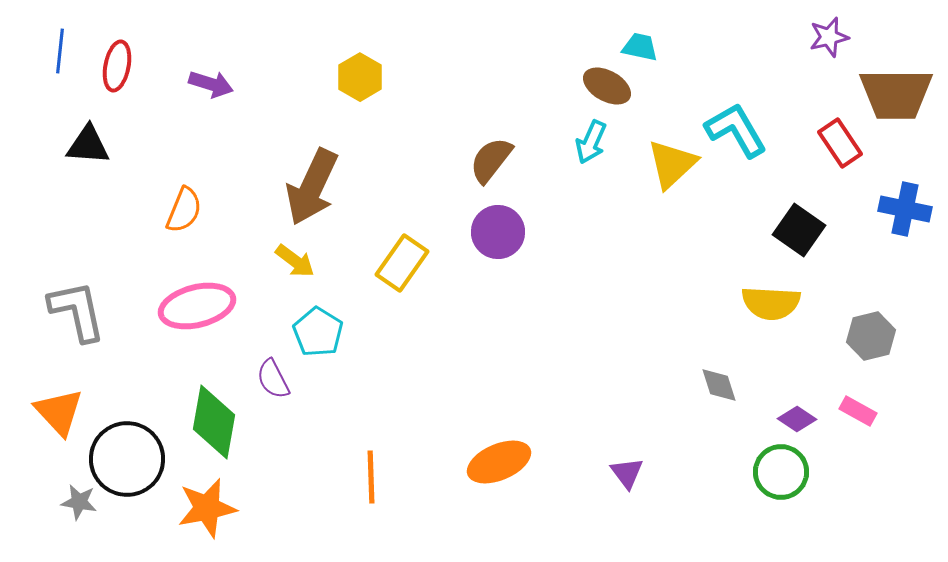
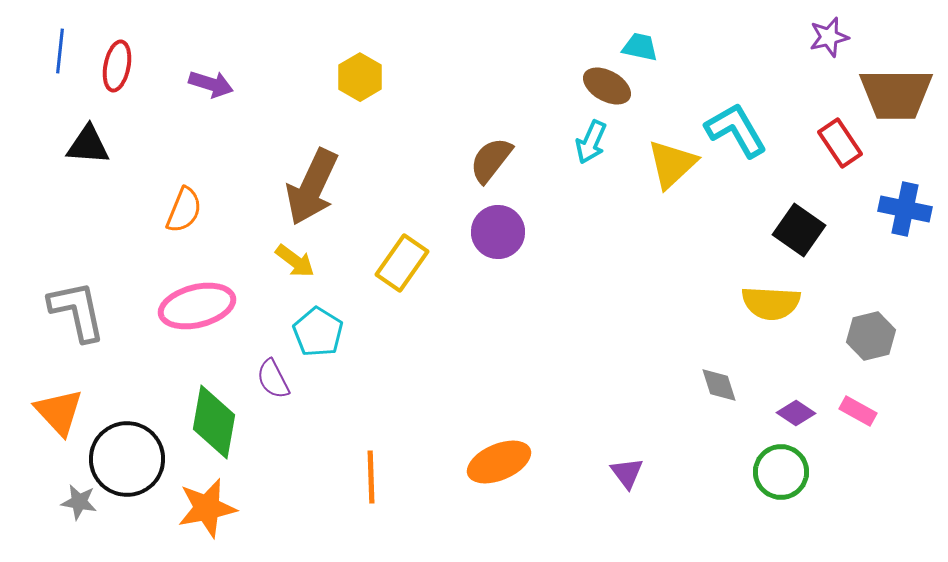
purple diamond: moved 1 px left, 6 px up
